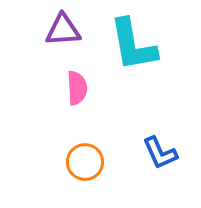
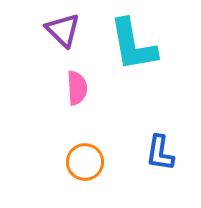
purple triangle: rotated 48 degrees clockwise
blue L-shape: rotated 33 degrees clockwise
